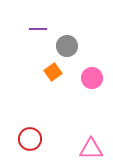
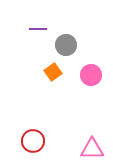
gray circle: moved 1 px left, 1 px up
pink circle: moved 1 px left, 3 px up
red circle: moved 3 px right, 2 px down
pink triangle: moved 1 px right
